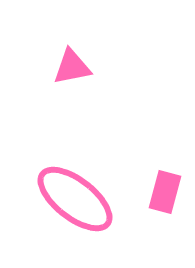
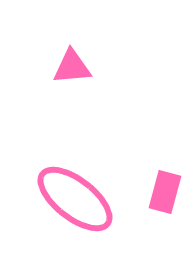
pink triangle: rotated 6 degrees clockwise
